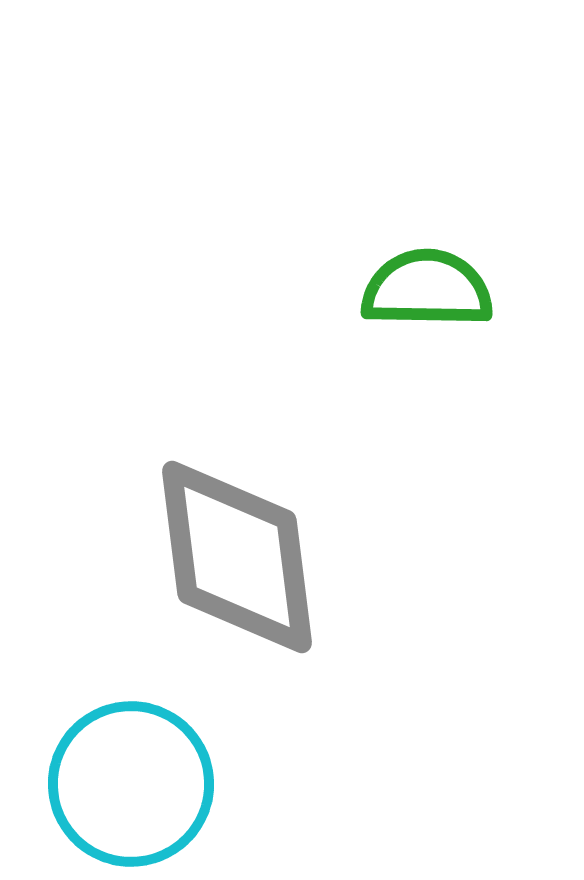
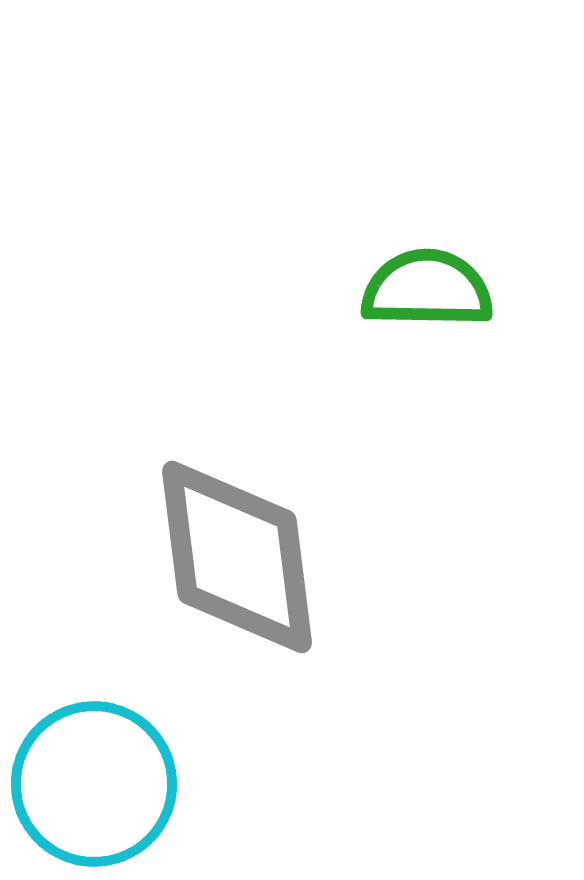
cyan circle: moved 37 px left
